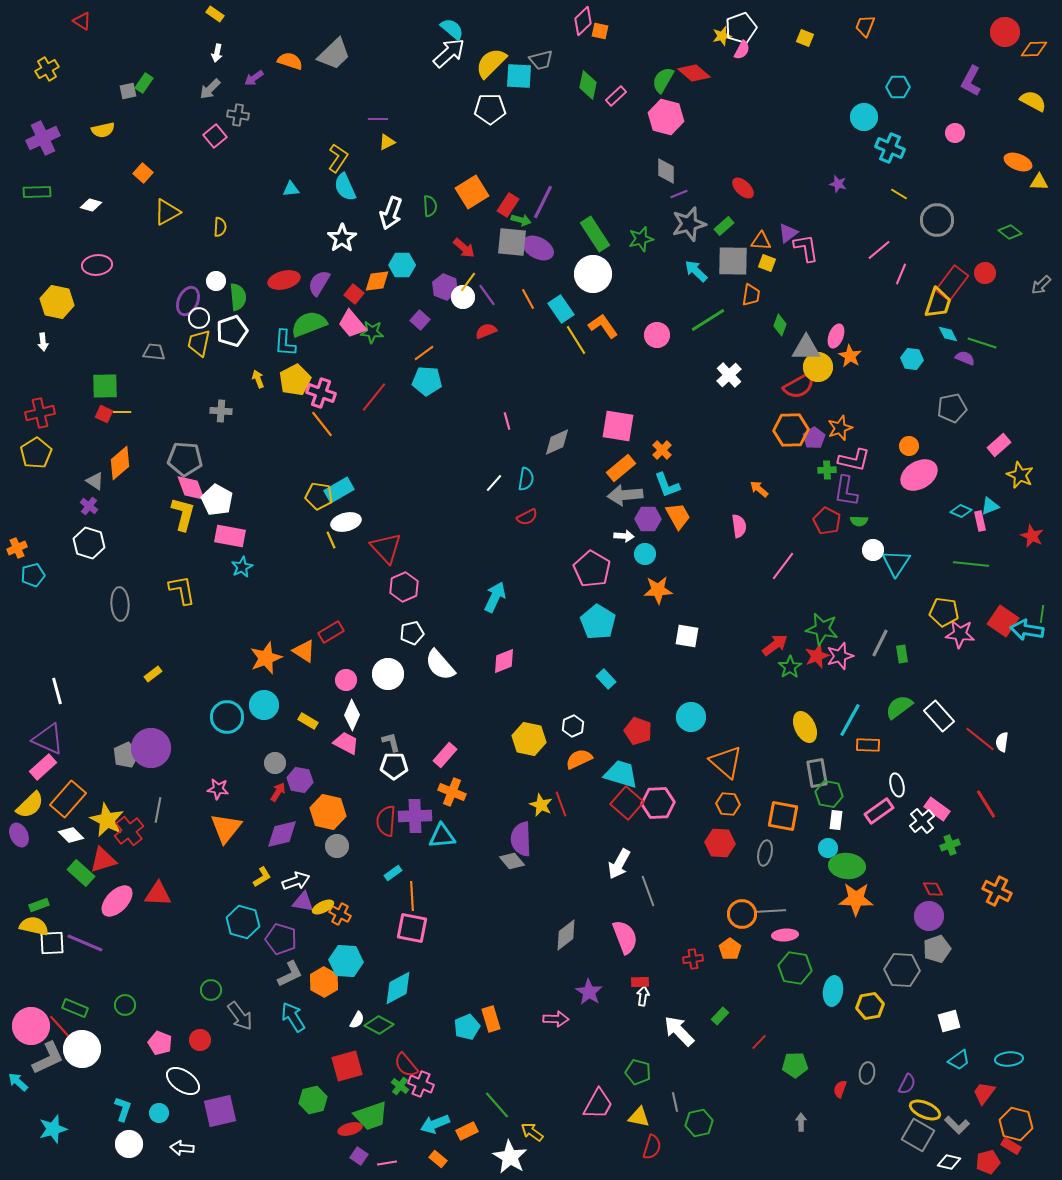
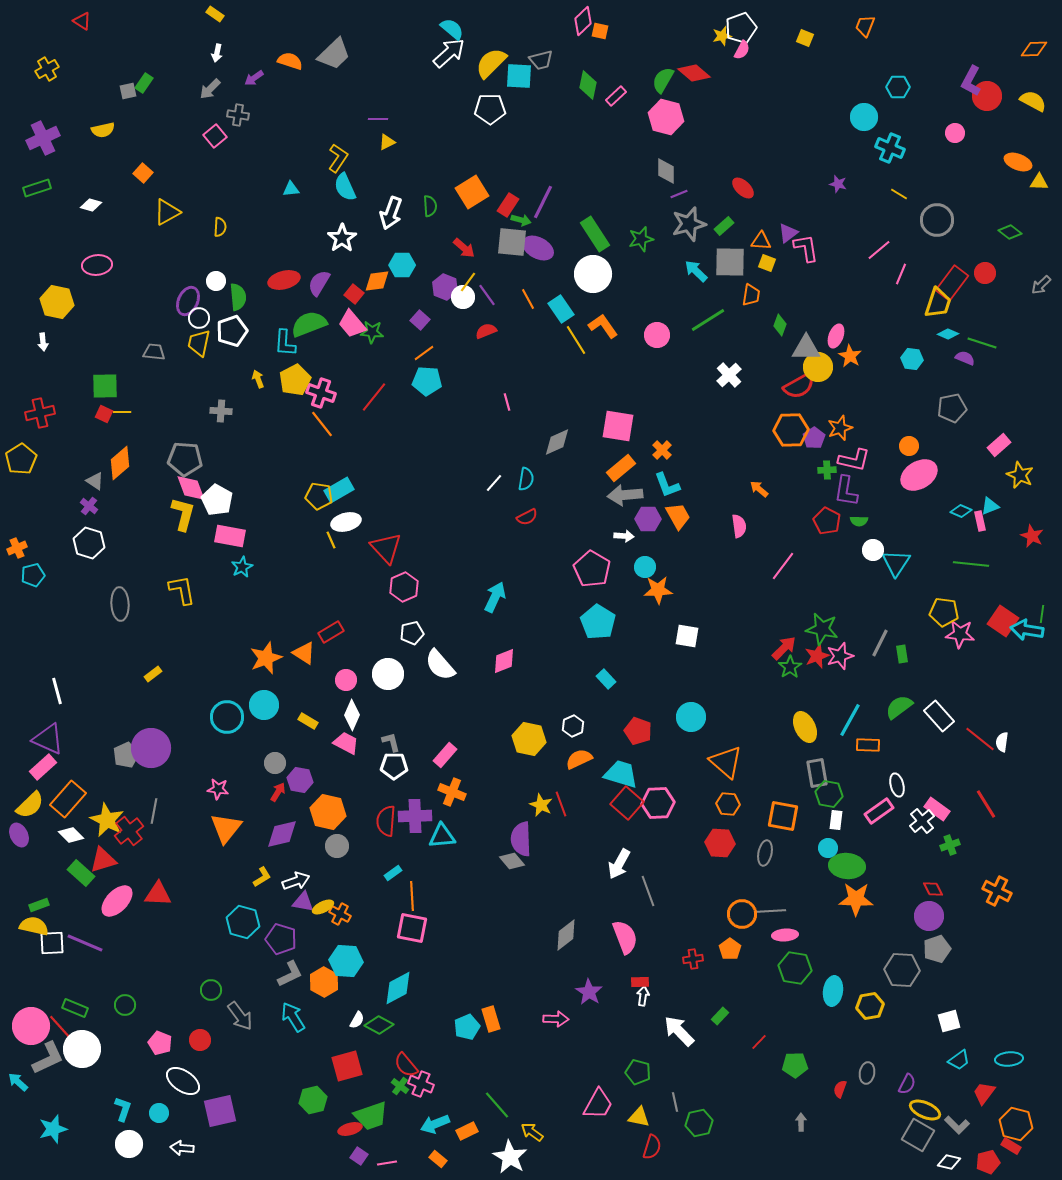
red circle at (1005, 32): moved 18 px left, 64 px down
green rectangle at (37, 192): moved 4 px up; rotated 16 degrees counterclockwise
gray square at (733, 261): moved 3 px left, 1 px down
cyan diamond at (948, 334): rotated 40 degrees counterclockwise
pink line at (507, 421): moved 19 px up
yellow pentagon at (36, 453): moved 15 px left, 6 px down
cyan circle at (645, 554): moved 13 px down
red arrow at (775, 645): moved 9 px right, 3 px down; rotated 8 degrees counterclockwise
orange triangle at (304, 651): moved 2 px down
gray line at (158, 810): moved 4 px left, 1 px down
